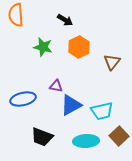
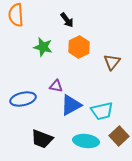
black arrow: moved 2 px right; rotated 21 degrees clockwise
black trapezoid: moved 2 px down
cyan ellipse: rotated 10 degrees clockwise
